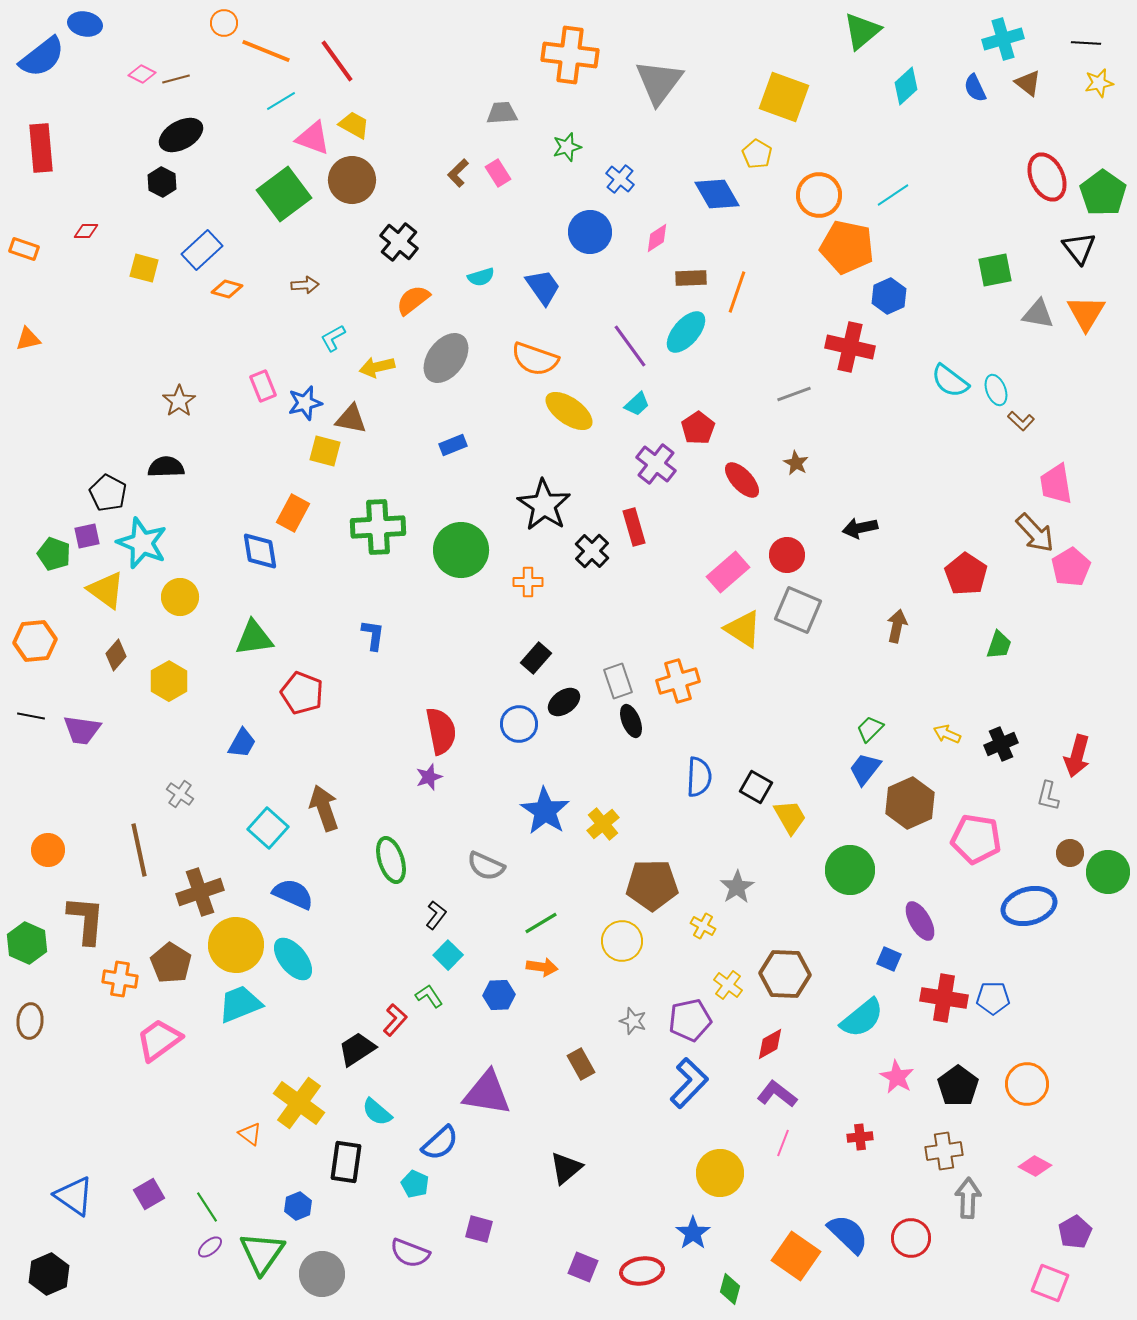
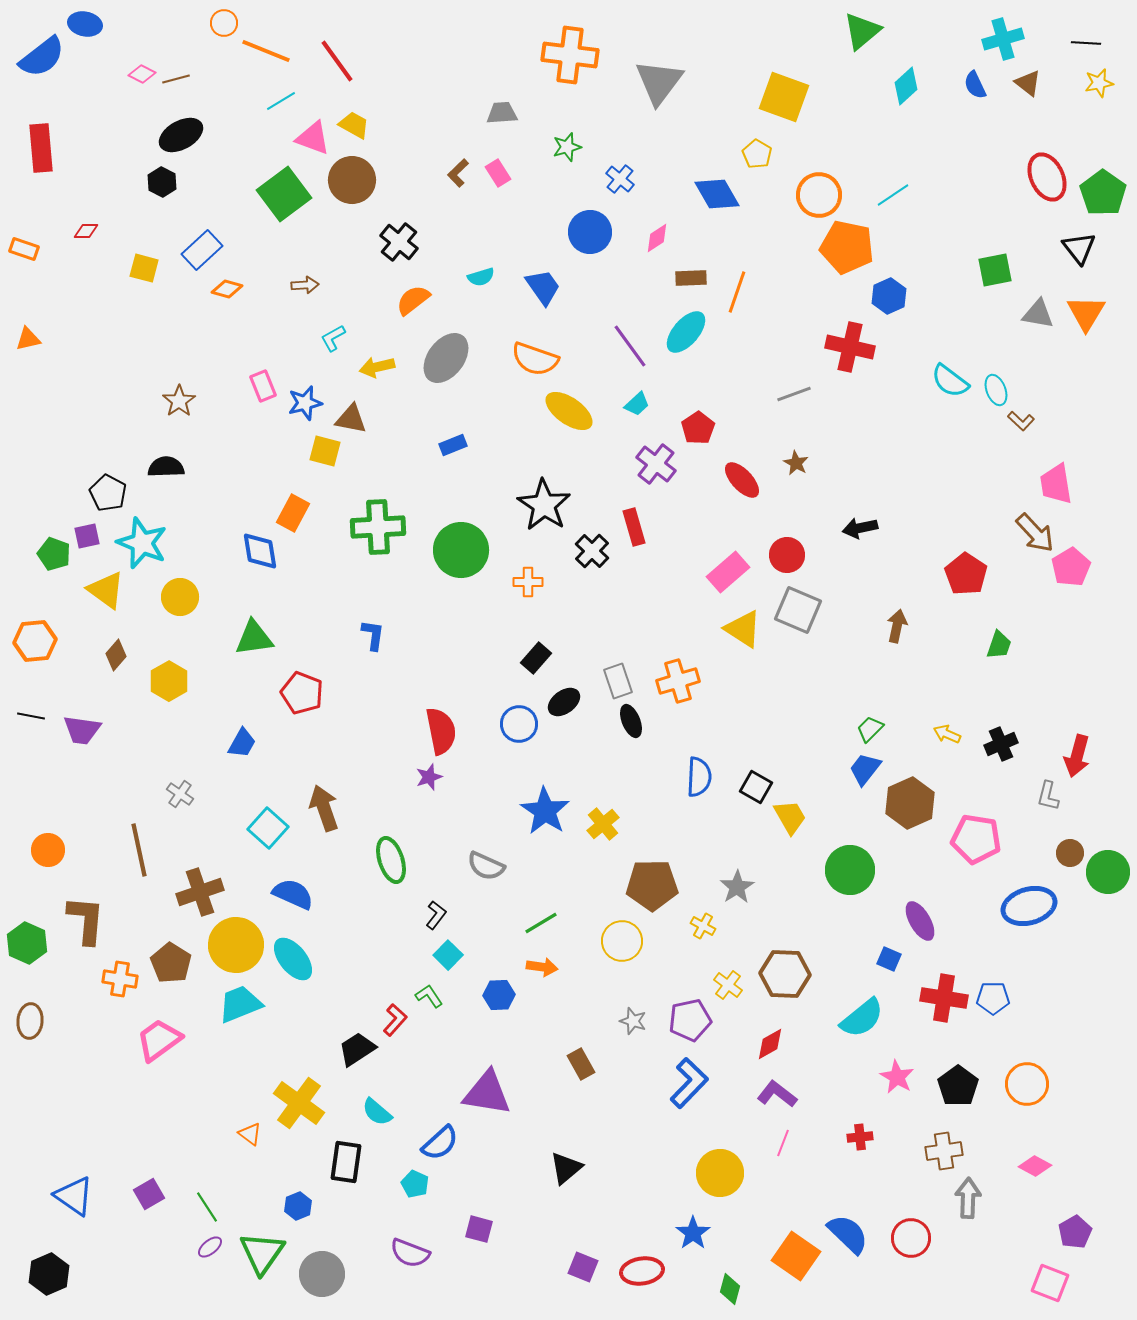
blue semicircle at (975, 88): moved 3 px up
